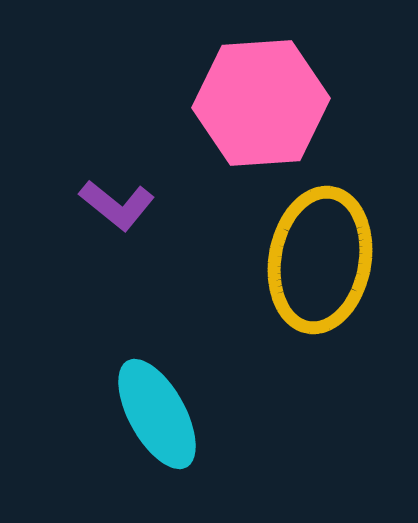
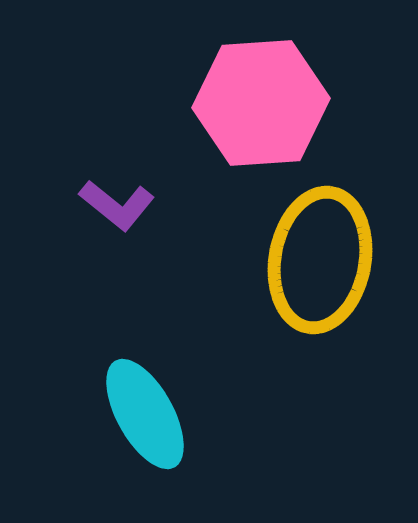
cyan ellipse: moved 12 px left
